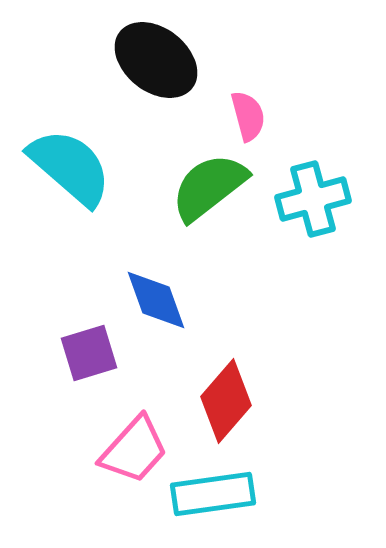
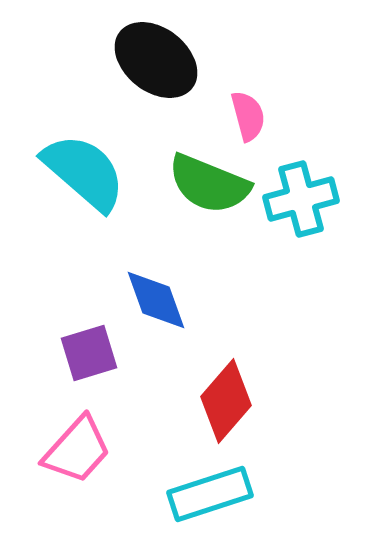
cyan semicircle: moved 14 px right, 5 px down
green semicircle: moved 3 px up; rotated 120 degrees counterclockwise
cyan cross: moved 12 px left
pink trapezoid: moved 57 px left
cyan rectangle: moved 3 px left; rotated 10 degrees counterclockwise
